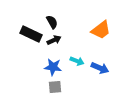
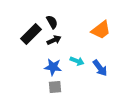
black rectangle: rotated 70 degrees counterclockwise
blue arrow: rotated 30 degrees clockwise
